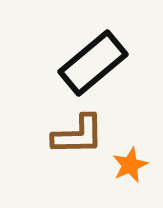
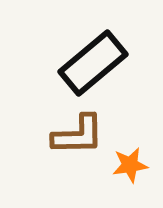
orange star: rotated 15 degrees clockwise
